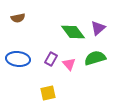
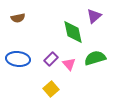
purple triangle: moved 4 px left, 12 px up
green diamond: rotated 25 degrees clockwise
purple rectangle: rotated 16 degrees clockwise
yellow square: moved 3 px right, 4 px up; rotated 28 degrees counterclockwise
